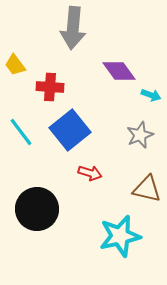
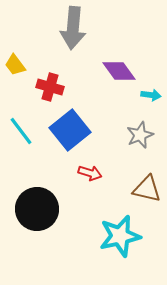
red cross: rotated 12 degrees clockwise
cyan arrow: rotated 12 degrees counterclockwise
cyan line: moved 1 px up
